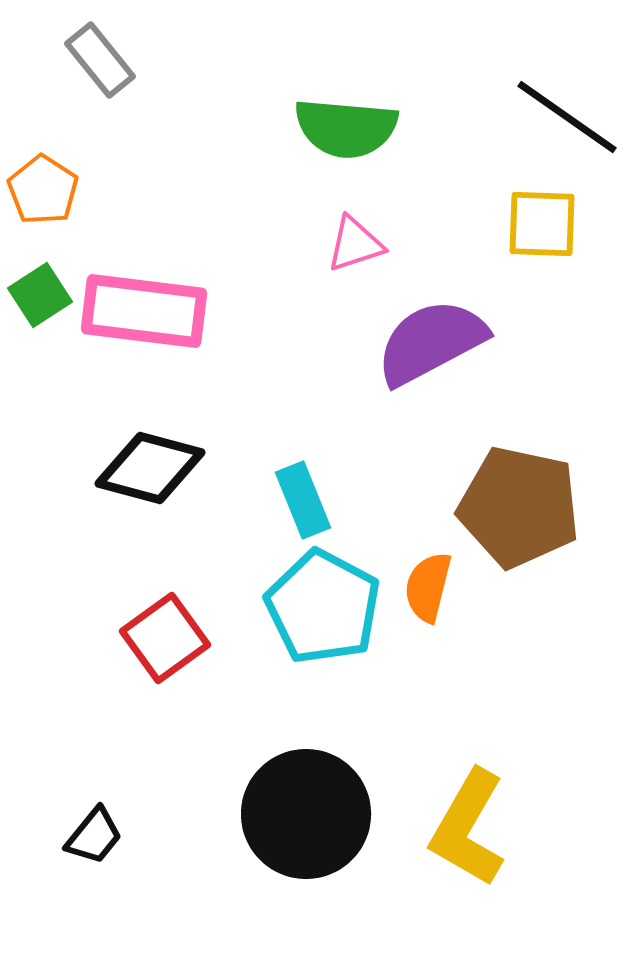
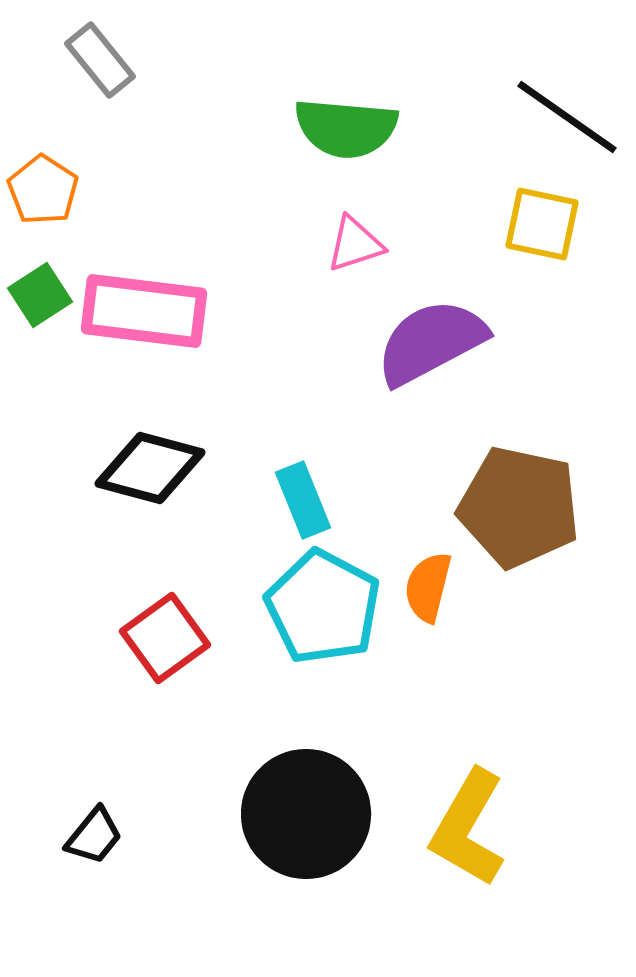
yellow square: rotated 10 degrees clockwise
